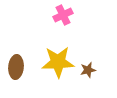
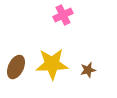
yellow star: moved 6 px left, 2 px down
brown ellipse: rotated 20 degrees clockwise
